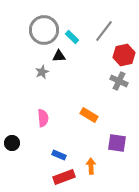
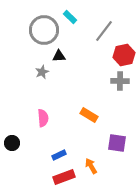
cyan rectangle: moved 2 px left, 20 px up
gray cross: moved 1 px right; rotated 24 degrees counterclockwise
blue rectangle: rotated 48 degrees counterclockwise
orange arrow: rotated 28 degrees counterclockwise
